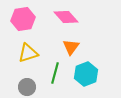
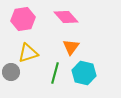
cyan hexagon: moved 2 px left, 1 px up; rotated 25 degrees counterclockwise
gray circle: moved 16 px left, 15 px up
